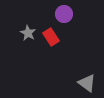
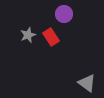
gray star: moved 2 px down; rotated 21 degrees clockwise
